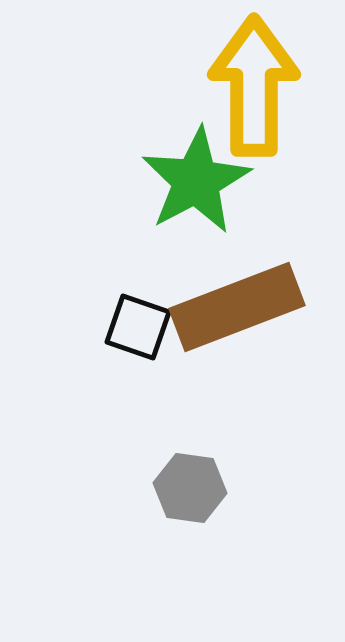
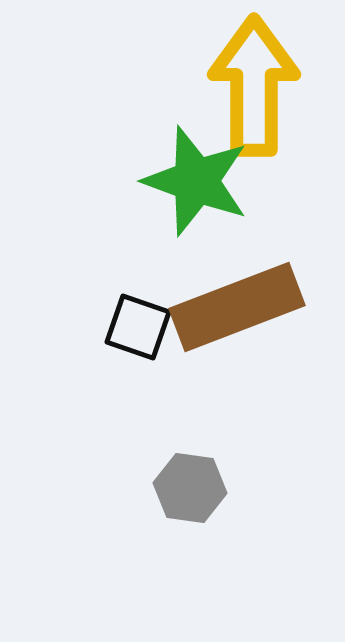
green star: rotated 24 degrees counterclockwise
